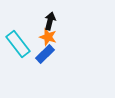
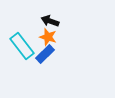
black arrow: rotated 84 degrees counterclockwise
cyan rectangle: moved 4 px right, 2 px down
